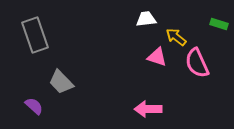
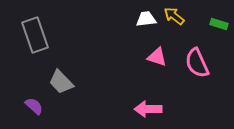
yellow arrow: moved 2 px left, 21 px up
